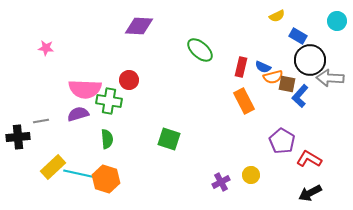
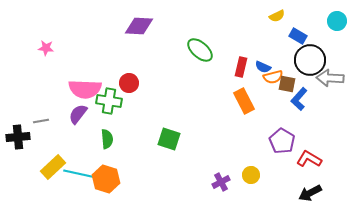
red circle: moved 3 px down
blue L-shape: moved 1 px left, 3 px down
purple semicircle: rotated 35 degrees counterclockwise
